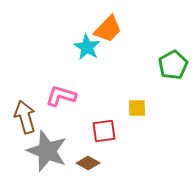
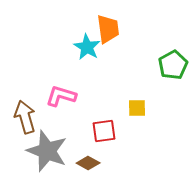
orange trapezoid: rotated 52 degrees counterclockwise
